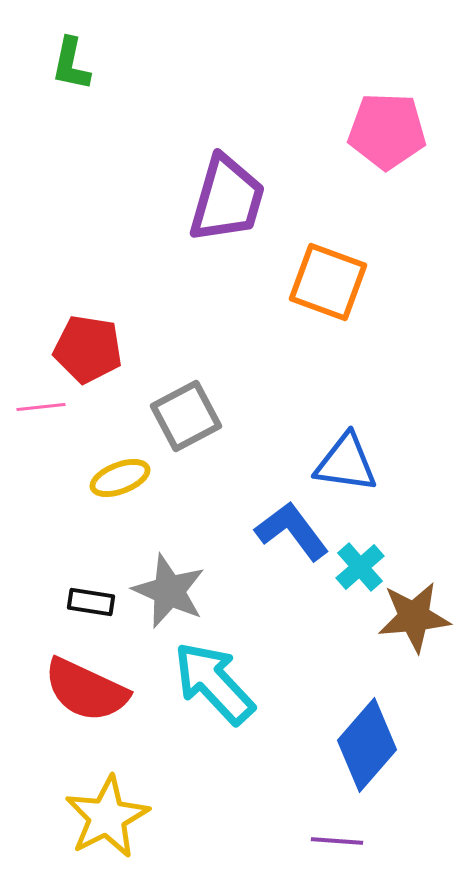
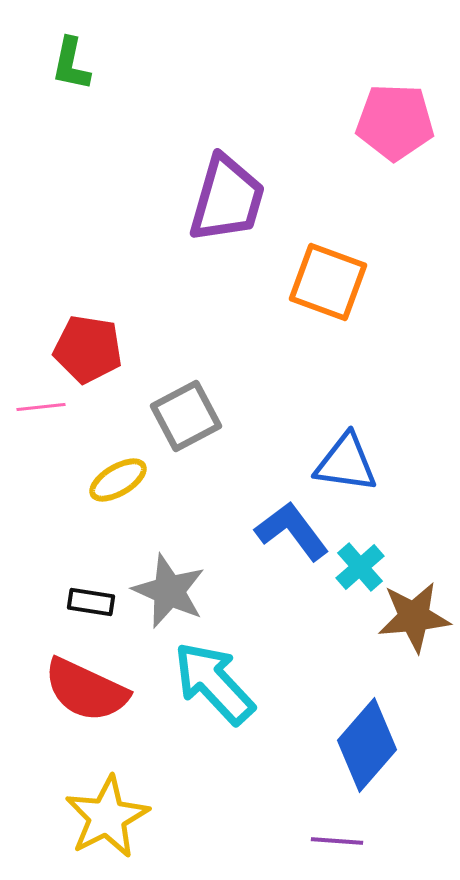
pink pentagon: moved 8 px right, 9 px up
yellow ellipse: moved 2 px left, 2 px down; rotated 10 degrees counterclockwise
